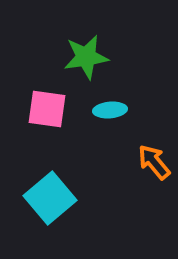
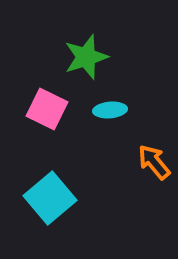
green star: rotated 9 degrees counterclockwise
pink square: rotated 18 degrees clockwise
